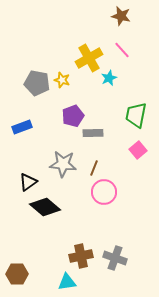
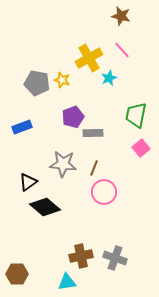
purple pentagon: moved 1 px down
pink square: moved 3 px right, 2 px up
